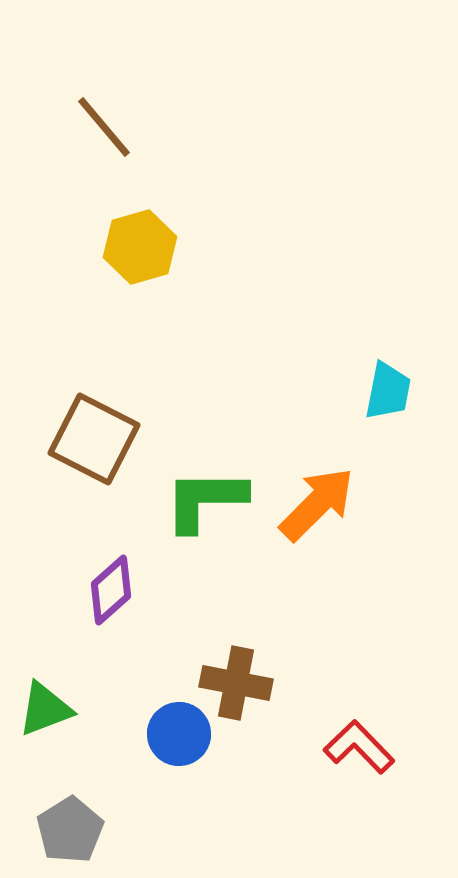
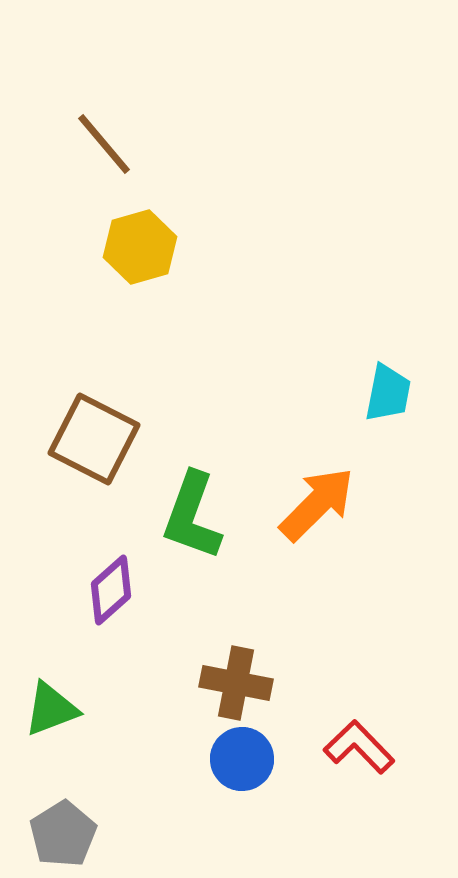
brown line: moved 17 px down
cyan trapezoid: moved 2 px down
green L-shape: moved 13 px left, 16 px down; rotated 70 degrees counterclockwise
green triangle: moved 6 px right
blue circle: moved 63 px right, 25 px down
gray pentagon: moved 7 px left, 4 px down
